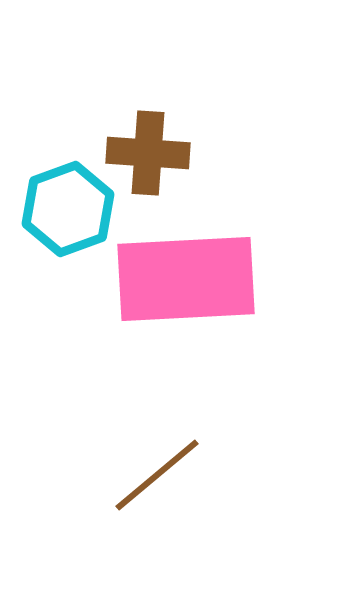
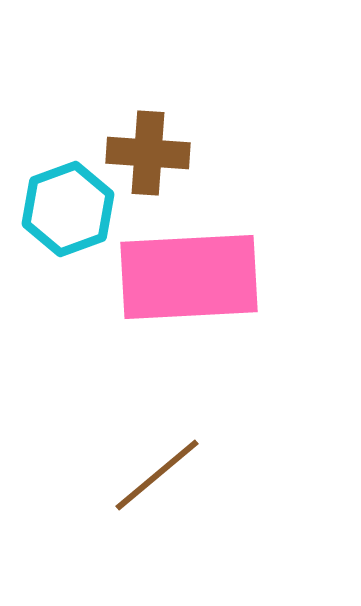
pink rectangle: moved 3 px right, 2 px up
